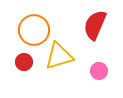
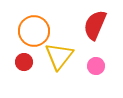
orange circle: moved 1 px down
yellow triangle: rotated 36 degrees counterclockwise
pink circle: moved 3 px left, 5 px up
